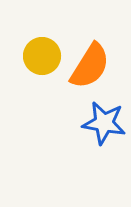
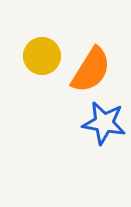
orange semicircle: moved 1 px right, 4 px down
